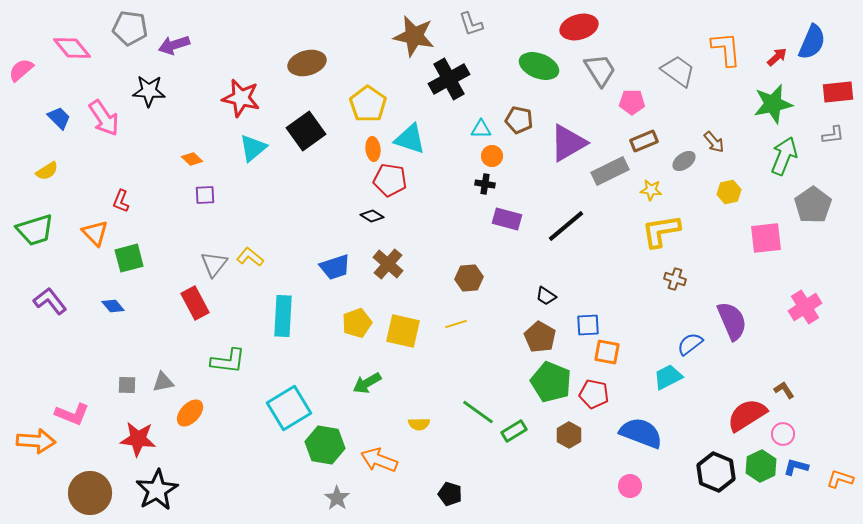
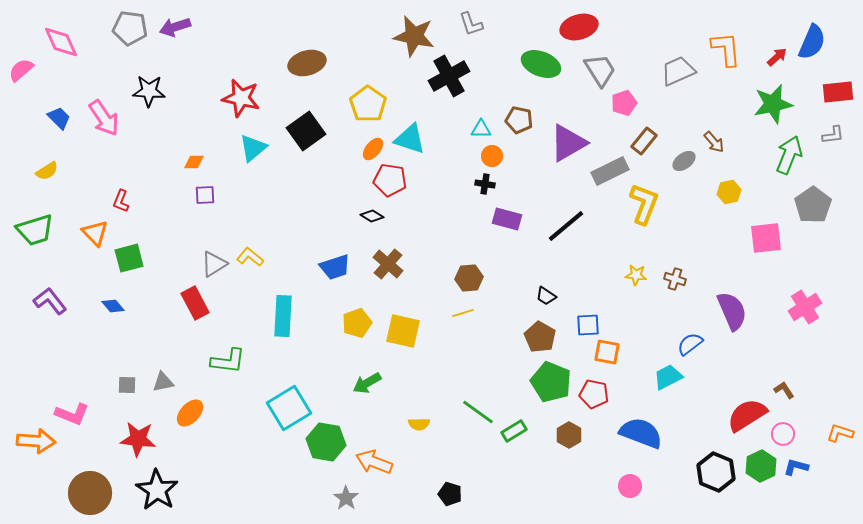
purple arrow at (174, 45): moved 1 px right, 18 px up
pink diamond at (72, 48): moved 11 px left, 6 px up; rotated 15 degrees clockwise
green ellipse at (539, 66): moved 2 px right, 2 px up
gray trapezoid at (678, 71): rotated 60 degrees counterclockwise
black cross at (449, 79): moved 3 px up
pink pentagon at (632, 102): moved 8 px left, 1 px down; rotated 20 degrees counterclockwise
brown rectangle at (644, 141): rotated 28 degrees counterclockwise
orange ellipse at (373, 149): rotated 45 degrees clockwise
green arrow at (784, 156): moved 5 px right, 1 px up
orange diamond at (192, 159): moved 2 px right, 3 px down; rotated 45 degrees counterclockwise
yellow star at (651, 190): moved 15 px left, 85 px down
yellow L-shape at (661, 231): moved 17 px left, 27 px up; rotated 120 degrees clockwise
gray triangle at (214, 264): rotated 20 degrees clockwise
purple semicircle at (732, 321): moved 10 px up
yellow line at (456, 324): moved 7 px right, 11 px up
green hexagon at (325, 445): moved 1 px right, 3 px up
orange arrow at (379, 460): moved 5 px left, 2 px down
orange L-shape at (840, 479): moved 46 px up
black star at (157, 490): rotated 9 degrees counterclockwise
gray star at (337, 498): moved 9 px right
